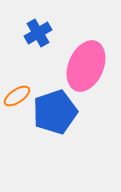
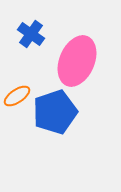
blue cross: moved 7 px left, 1 px down; rotated 24 degrees counterclockwise
pink ellipse: moved 9 px left, 5 px up
